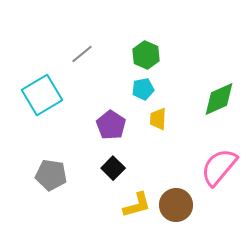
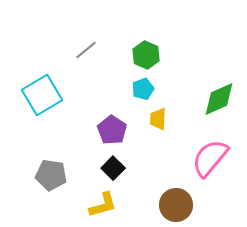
gray line: moved 4 px right, 4 px up
cyan pentagon: rotated 10 degrees counterclockwise
purple pentagon: moved 1 px right, 5 px down
pink semicircle: moved 9 px left, 9 px up
yellow L-shape: moved 34 px left
